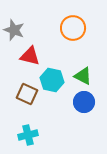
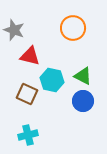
blue circle: moved 1 px left, 1 px up
